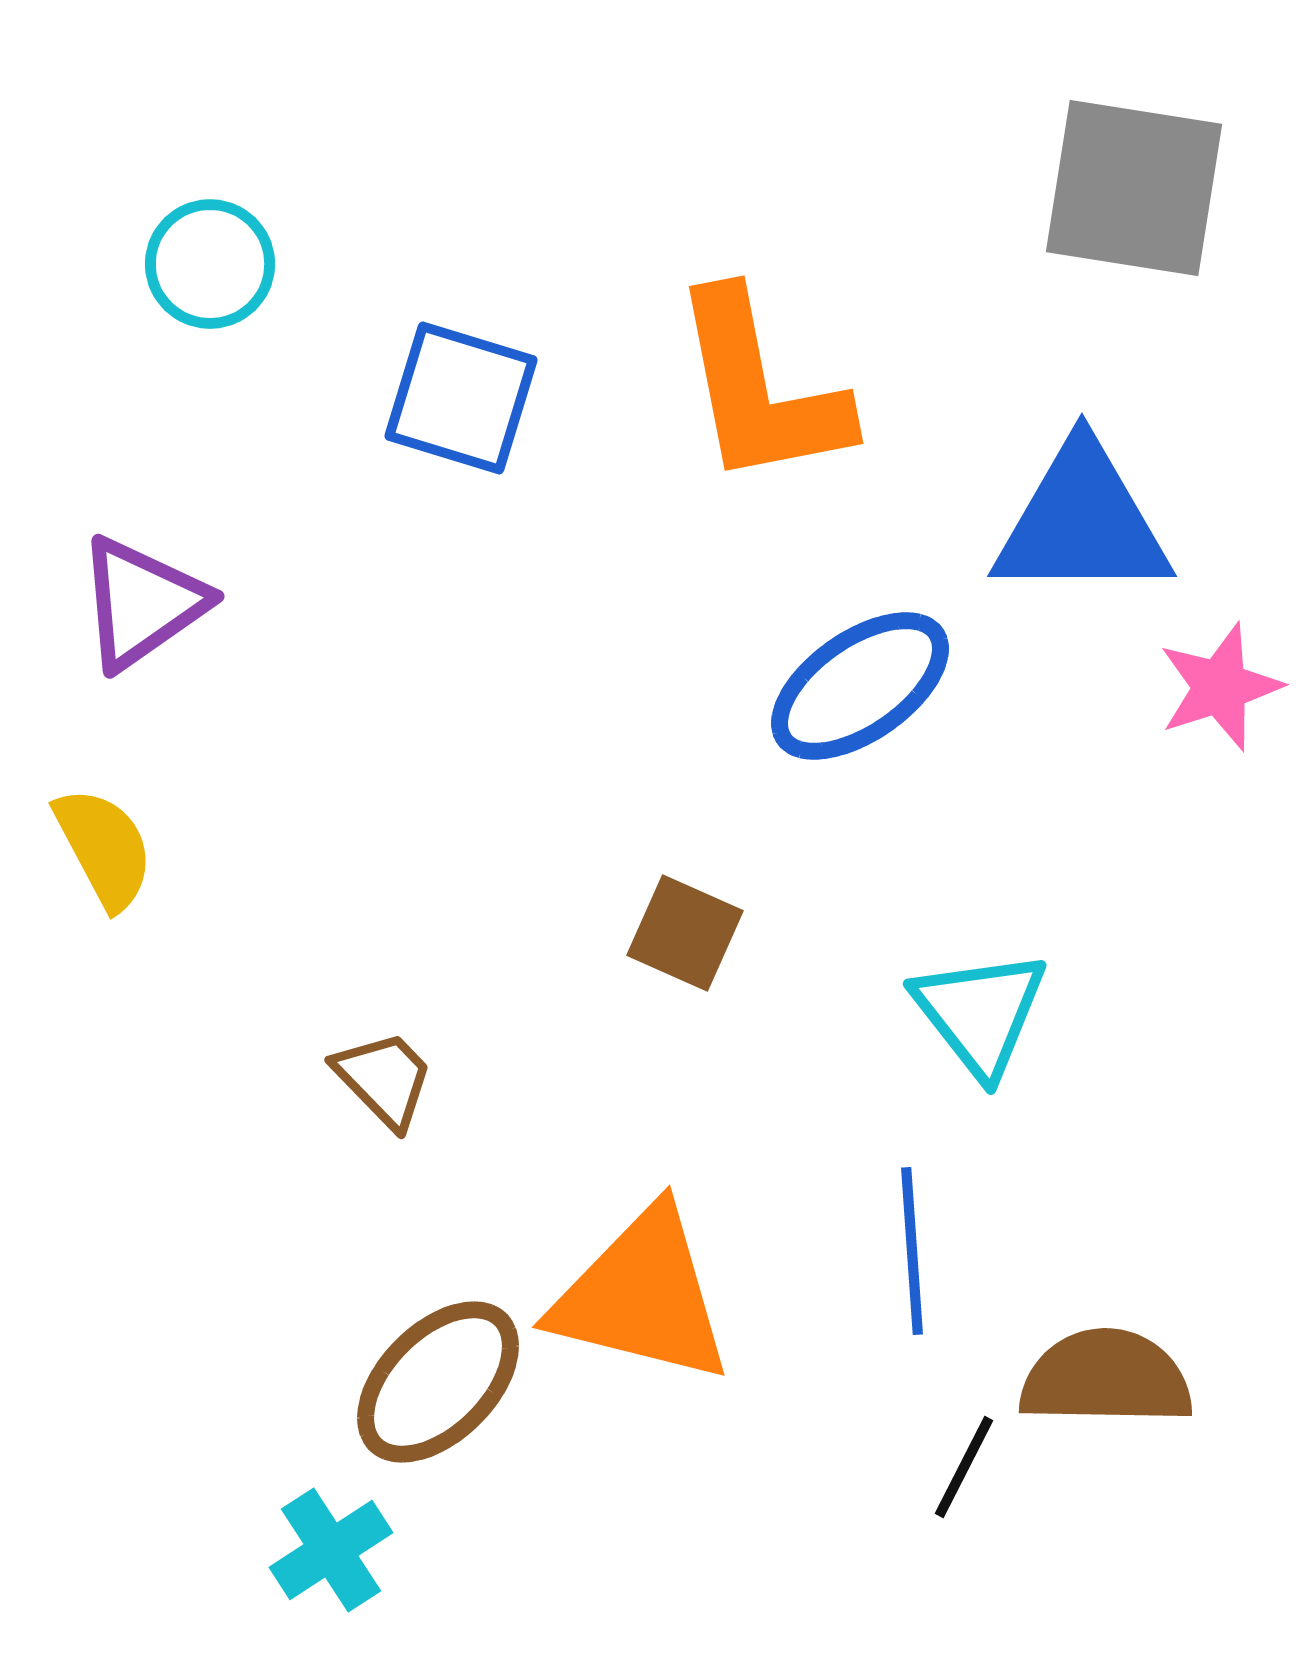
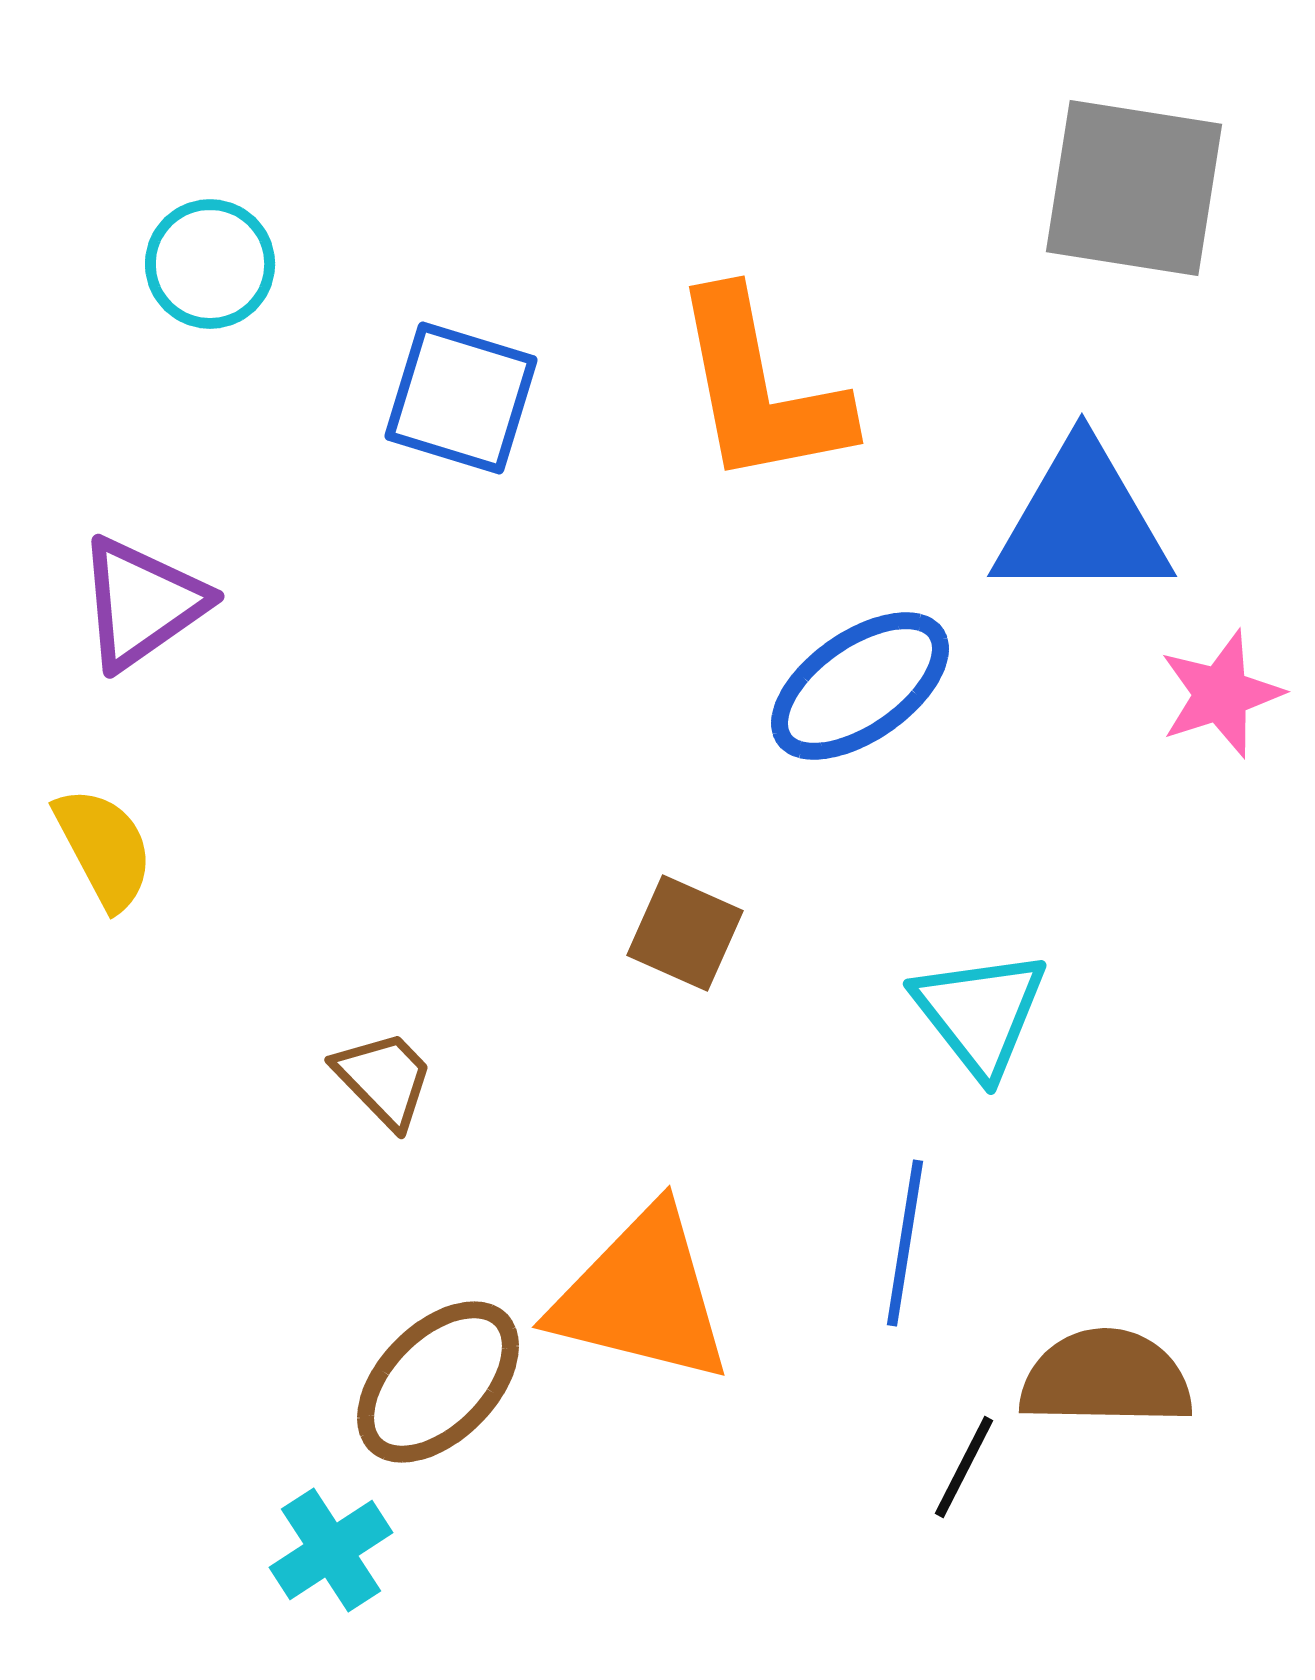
pink star: moved 1 px right, 7 px down
blue line: moved 7 px left, 8 px up; rotated 13 degrees clockwise
